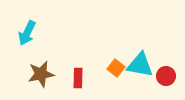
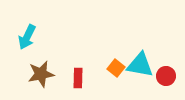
cyan arrow: moved 4 px down
